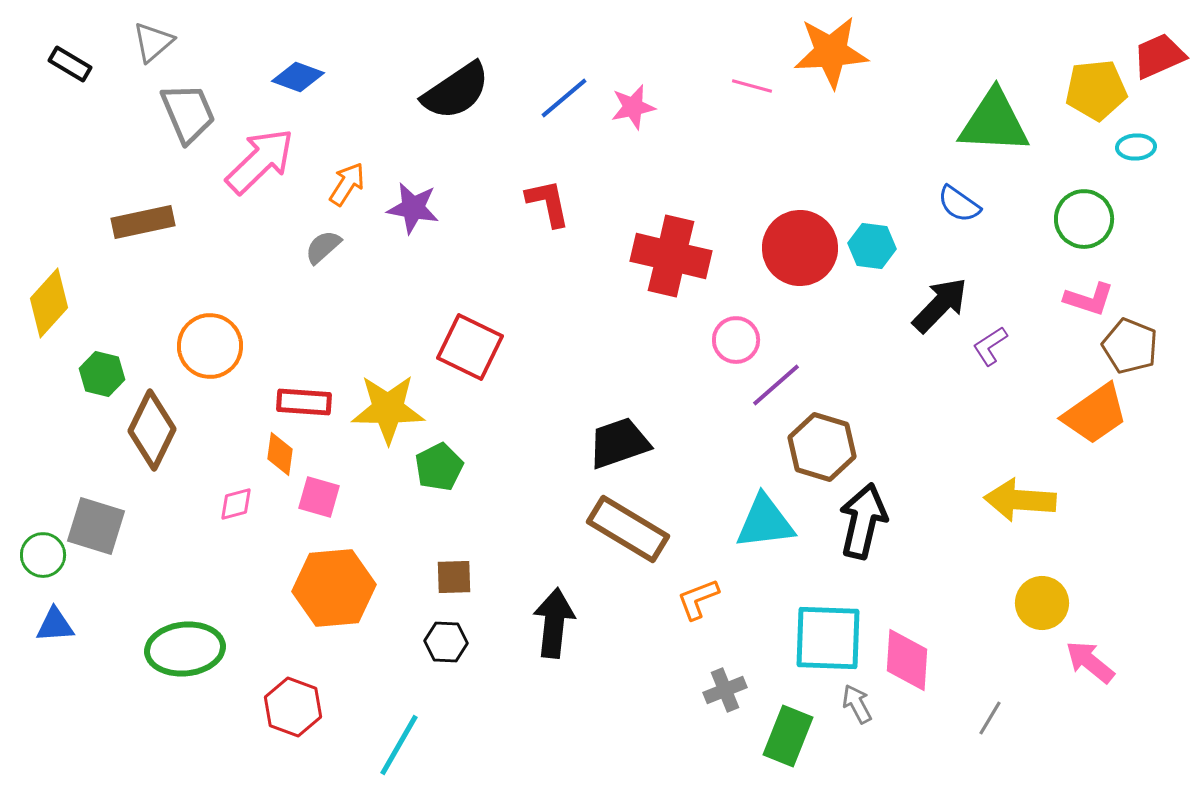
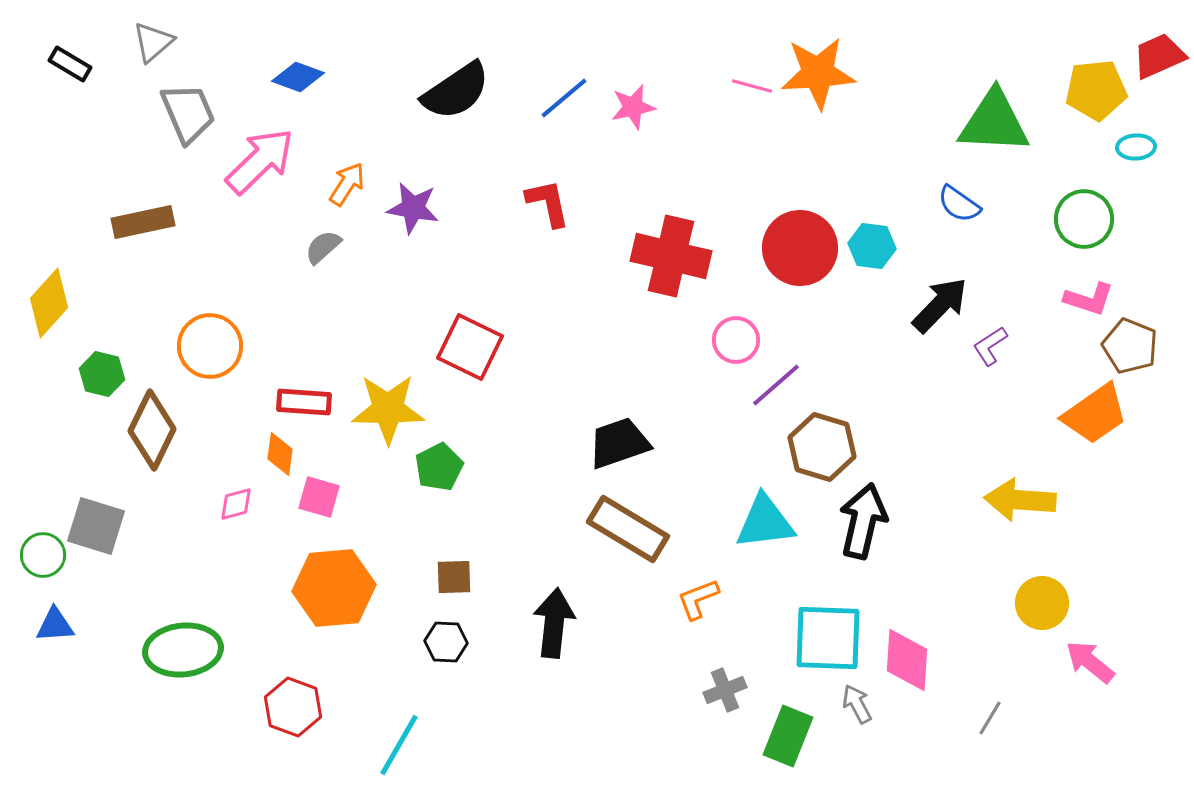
orange star at (831, 52): moved 13 px left, 21 px down
green ellipse at (185, 649): moved 2 px left, 1 px down
